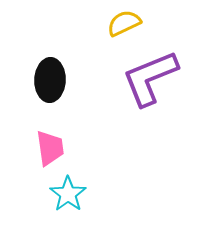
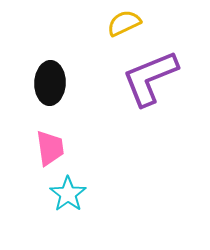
black ellipse: moved 3 px down
